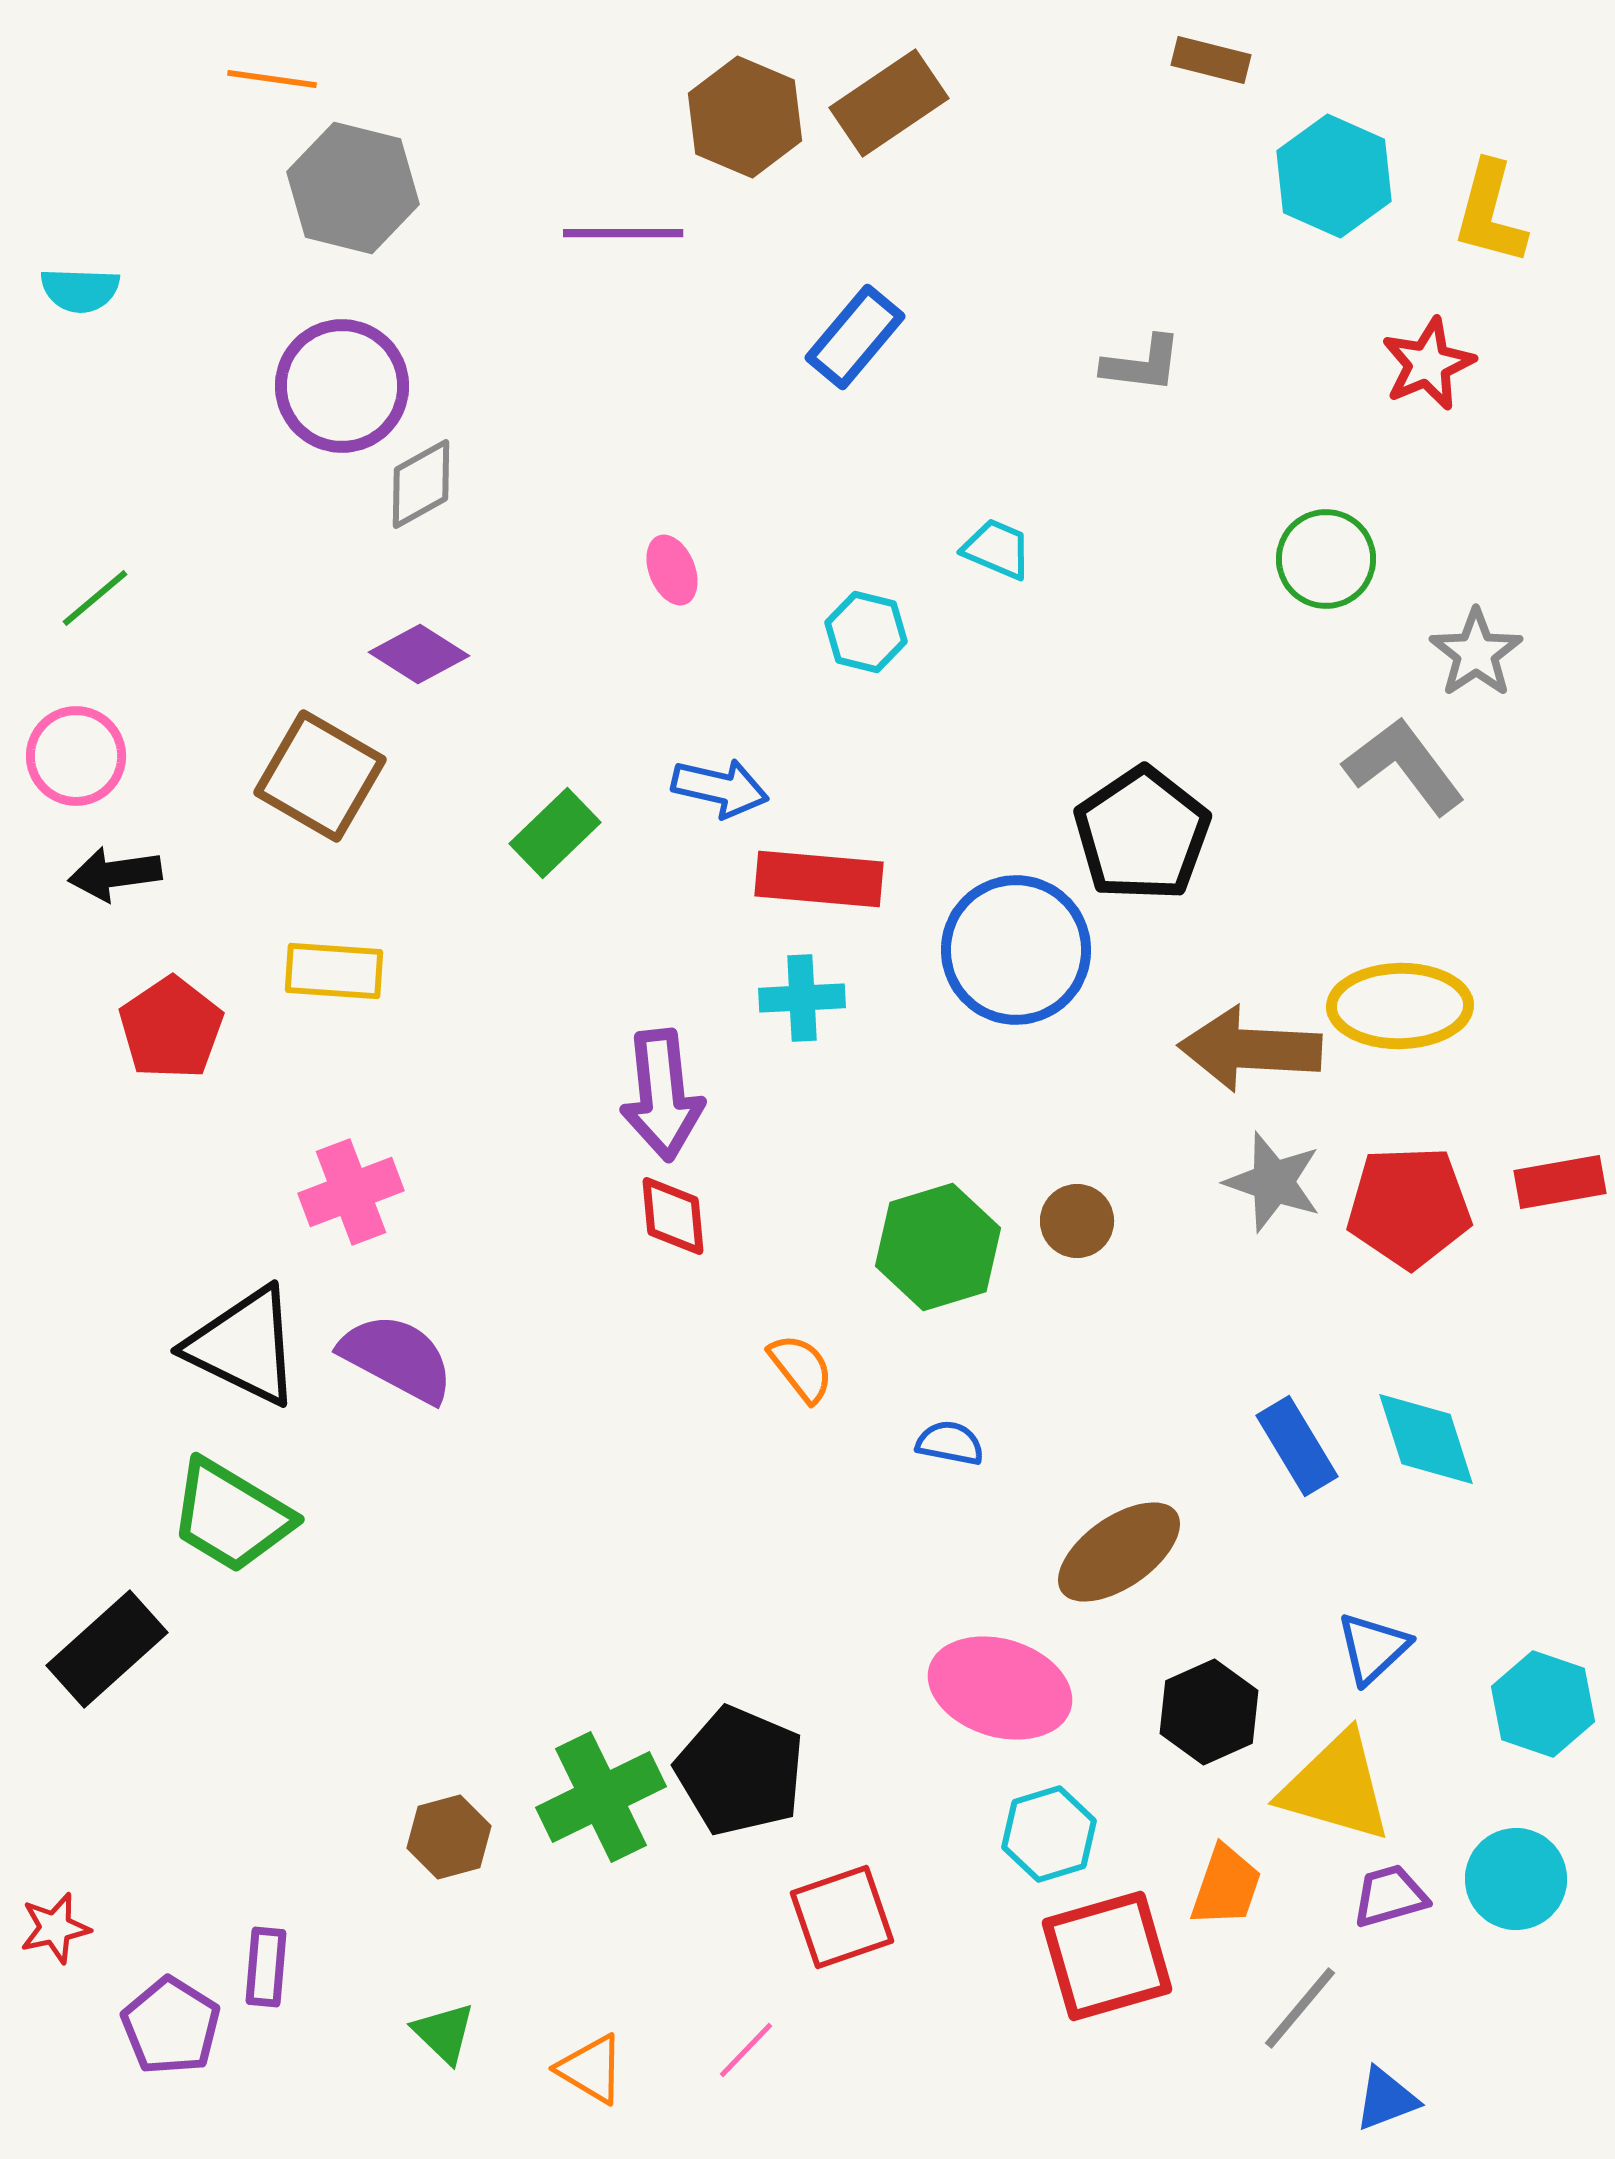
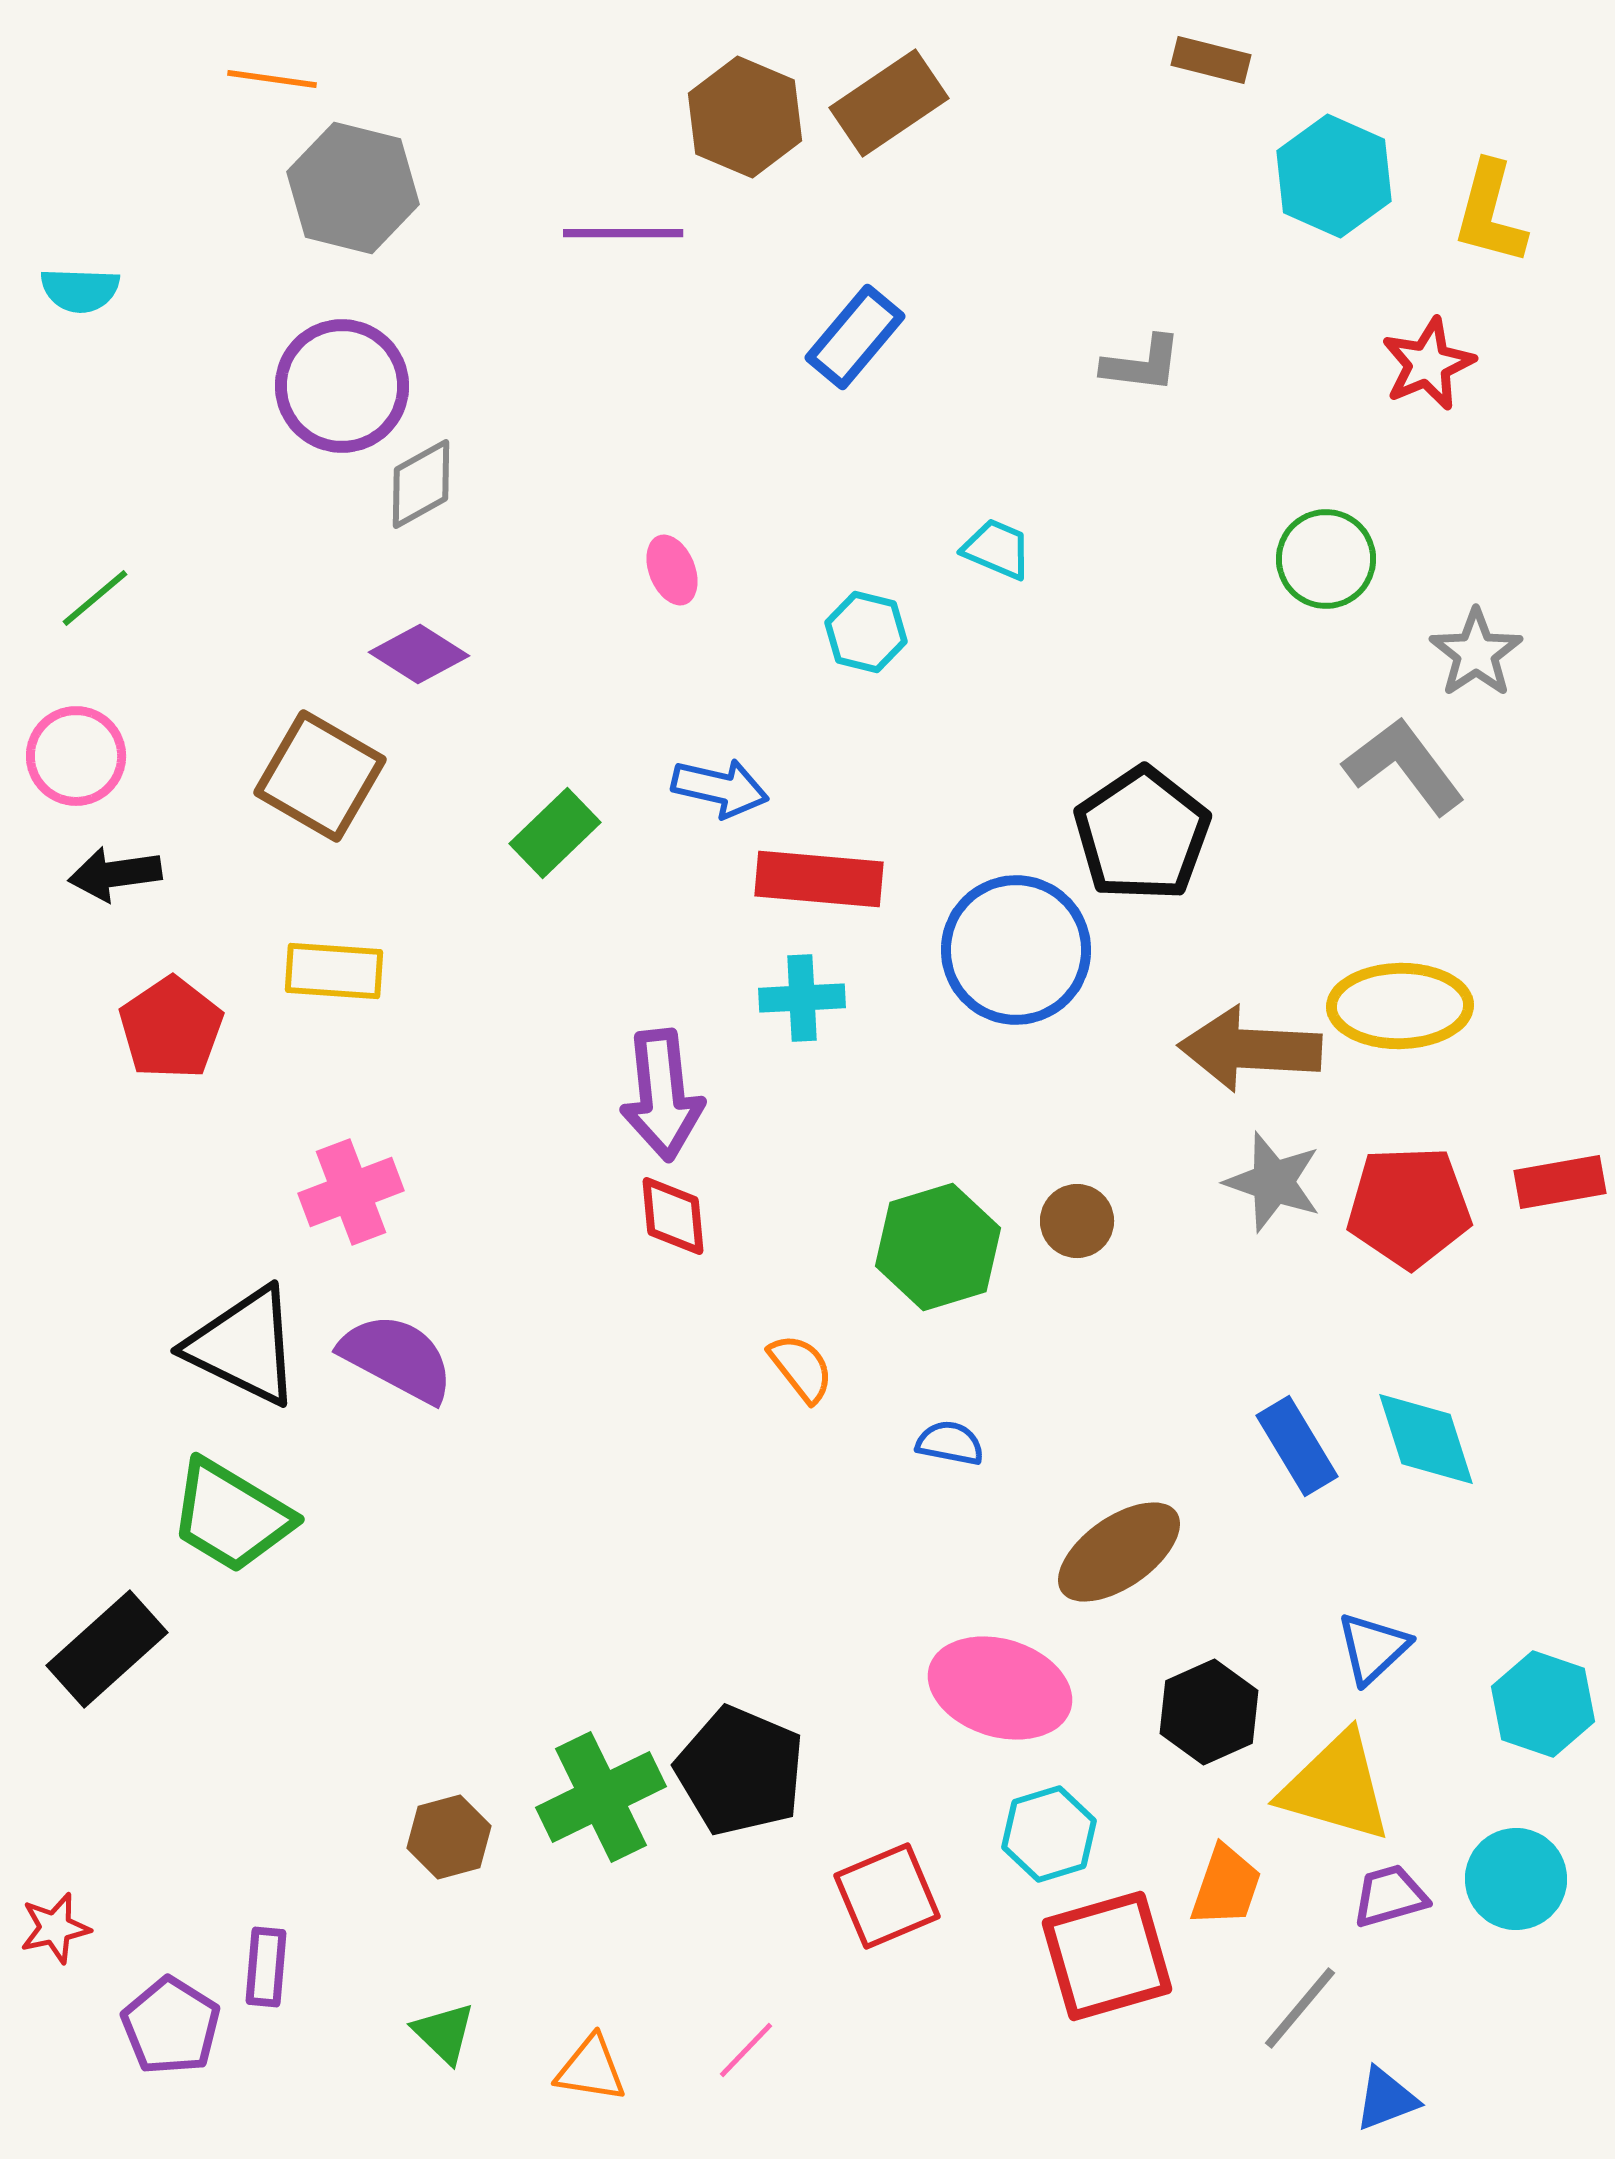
red square at (842, 1917): moved 45 px right, 21 px up; rotated 4 degrees counterclockwise
orange triangle at (591, 2069): rotated 22 degrees counterclockwise
